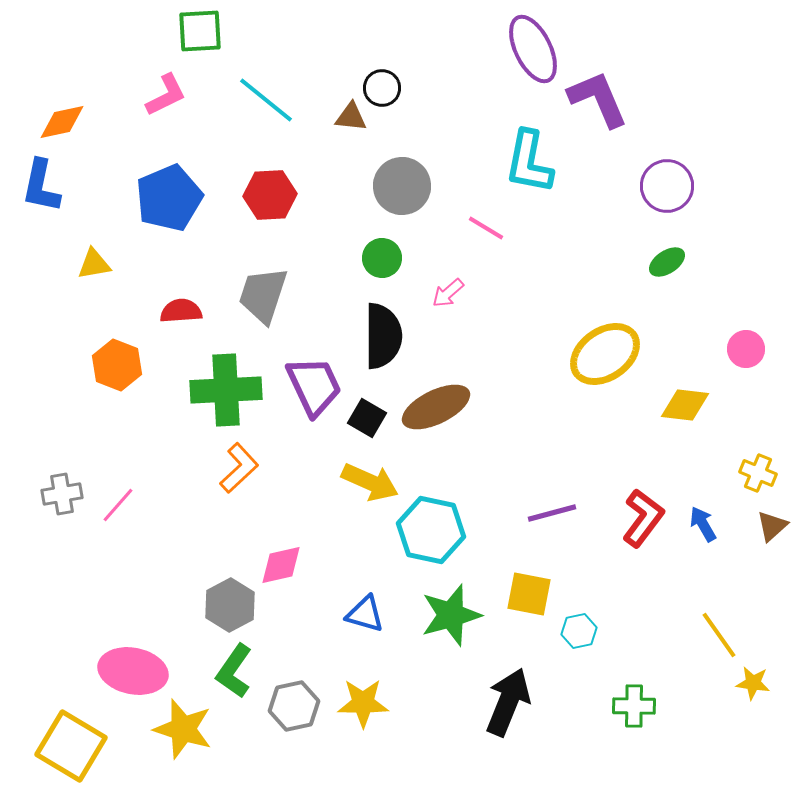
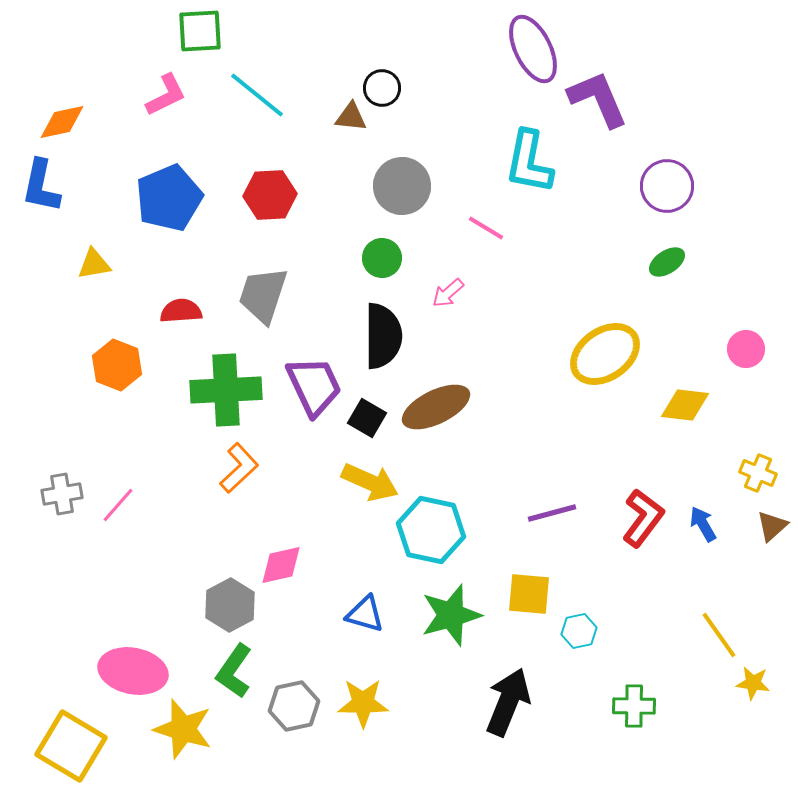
cyan line at (266, 100): moved 9 px left, 5 px up
yellow square at (529, 594): rotated 6 degrees counterclockwise
